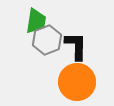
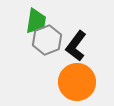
black L-shape: rotated 144 degrees counterclockwise
